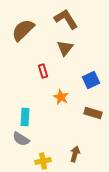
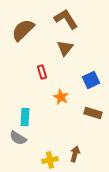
red rectangle: moved 1 px left, 1 px down
gray semicircle: moved 3 px left, 1 px up
yellow cross: moved 7 px right, 1 px up
